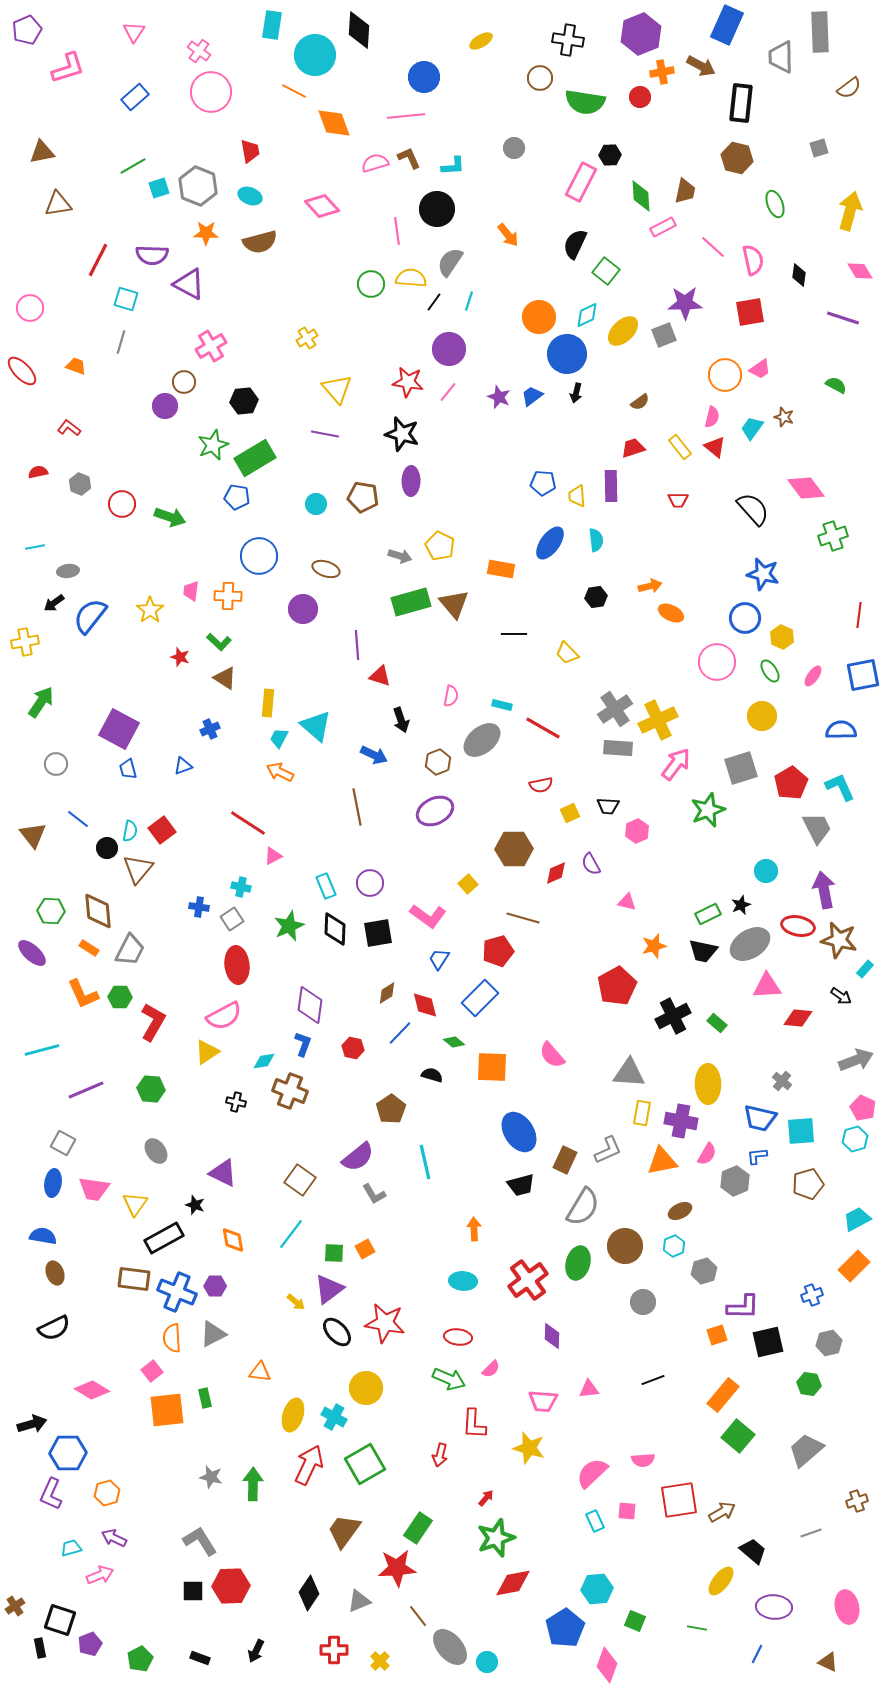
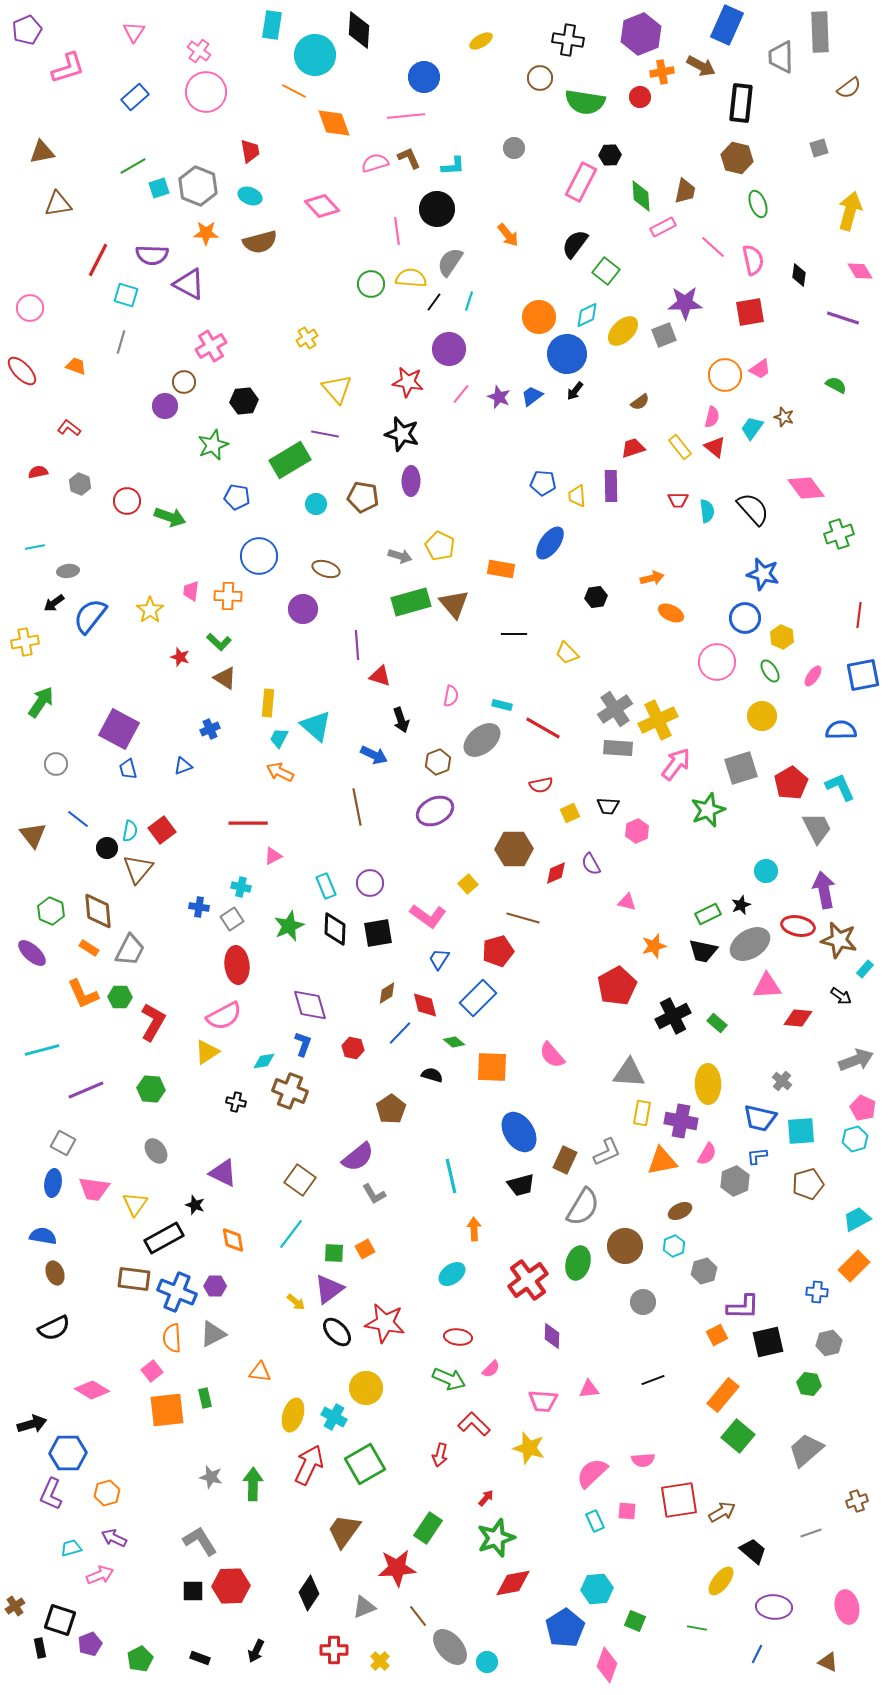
pink circle at (211, 92): moved 5 px left
green ellipse at (775, 204): moved 17 px left
black semicircle at (575, 244): rotated 12 degrees clockwise
cyan square at (126, 299): moved 4 px up
pink line at (448, 392): moved 13 px right, 2 px down
black arrow at (576, 393): moved 1 px left, 2 px up; rotated 24 degrees clockwise
green rectangle at (255, 458): moved 35 px right, 2 px down
red circle at (122, 504): moved 5 px right, 3 px up
green cross at (833, 536): moved 6 px right, 2 px up
cyan semicircle at (596, 540): moved 111 px right, 29 px up
orange arrow at (650, 586): moved 2 px right, 8 px up
red line at (248, 823): rotated 33 degrees counterclockwise
green hexagon at (51, 911): rotated 20 degrees clockwise
blue rectangle at (480, 998): moved 2 px left
purple diamond at (310, 1005): rotated 24 degrees counterclockwise
gray L-shape at (608, 1150): moved 1 px left, 2 px down
cyan line at (425, 1162): moved 26 px right, 14 px down
cyan ellipse at (463, 1281): moved 11 px left, 7 px up; rotated 40 degrees counterclockwise
blue cross at (812, 1295): moved 5 px right, 3 px up; rotated 25 degrees clockwise
orange square at (717, 1335): rotated 10 degrees counterclockwise
red L-shape at (474, 1424): rotated 132 degrees clockwise
green rectangle at (418, 1528): moved 10 px right
gray triangle at (359, 1601): moved 5 px right, 6 px down
